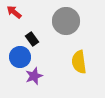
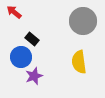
gray circle: moved 17 px right
black rectangle: rotated 16 degrees counterclockwise
blue circle: moved 1 px right
